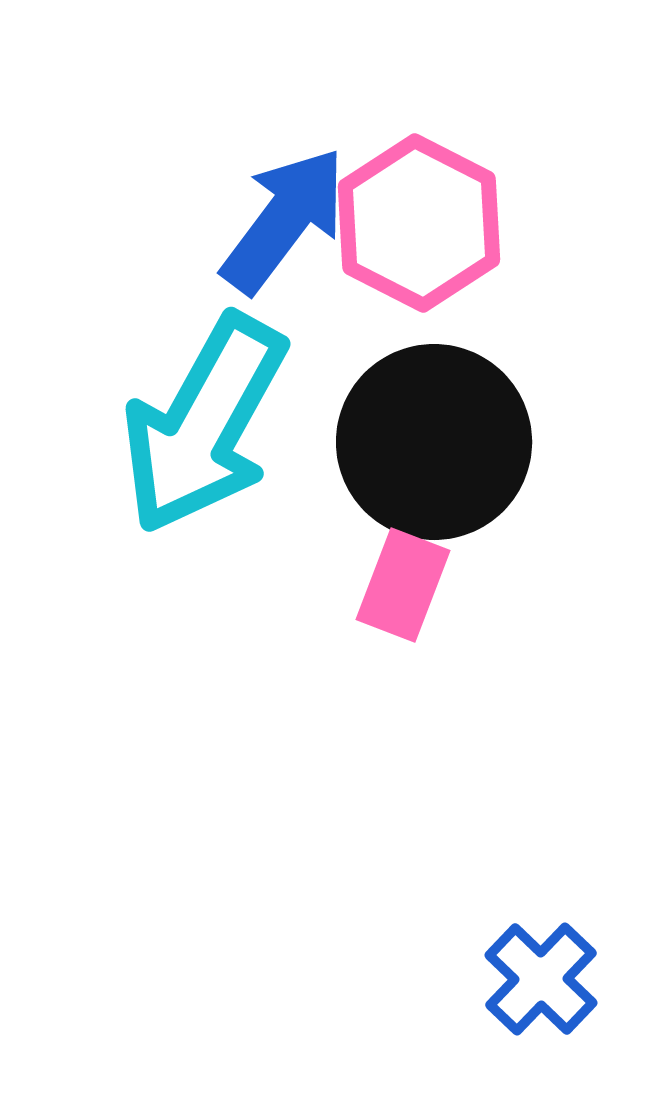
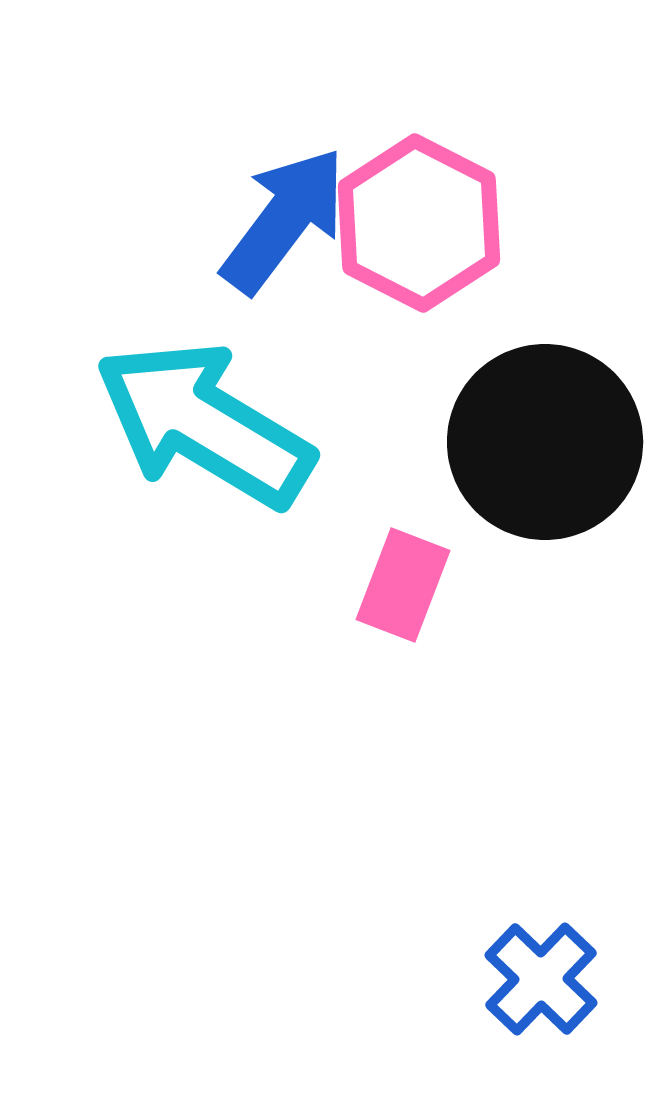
cyan arrow: rotated 92 degrees clockwise
black circle: moved 111 px right
